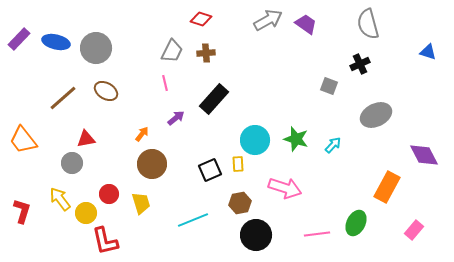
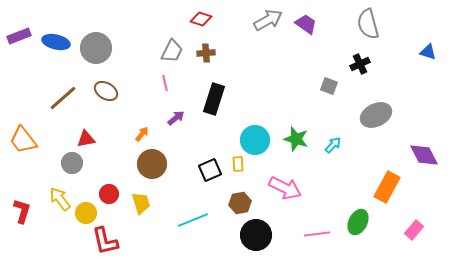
purple rectangle at (19, 39): moved 3 px up; rotated 25 degrees clockwise
black rectangle at (214, 99): rotated 24 degrees counterclockwise
pink arrow at (285, 188): rotated 8 degrees clockwise
green ellipse at (356, 223): moved 2 px right, 1 px up
